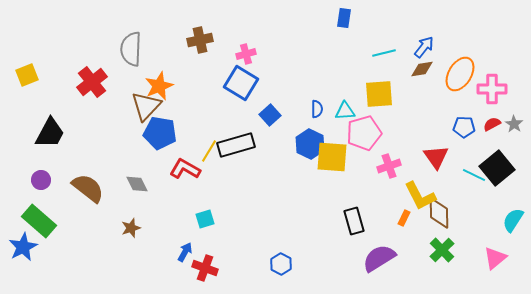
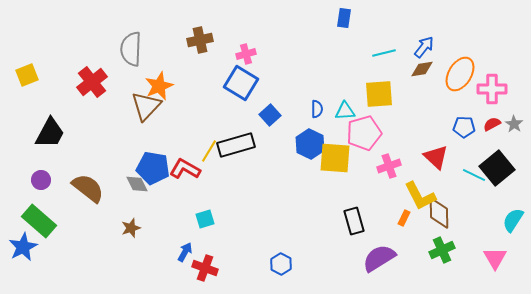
blue pentagon at (160, 133): moved 7 px left, 35 px down
yellow square at (332, 157): moved 3 px right, 1 px down
red triangle at (436, 157): rotated 12 degrees counterclockwise
green cross at (442, 250): rotated 20 degrees clockwise
pink triangle at (495, 258): rotated 20 degrees counterclockwise
